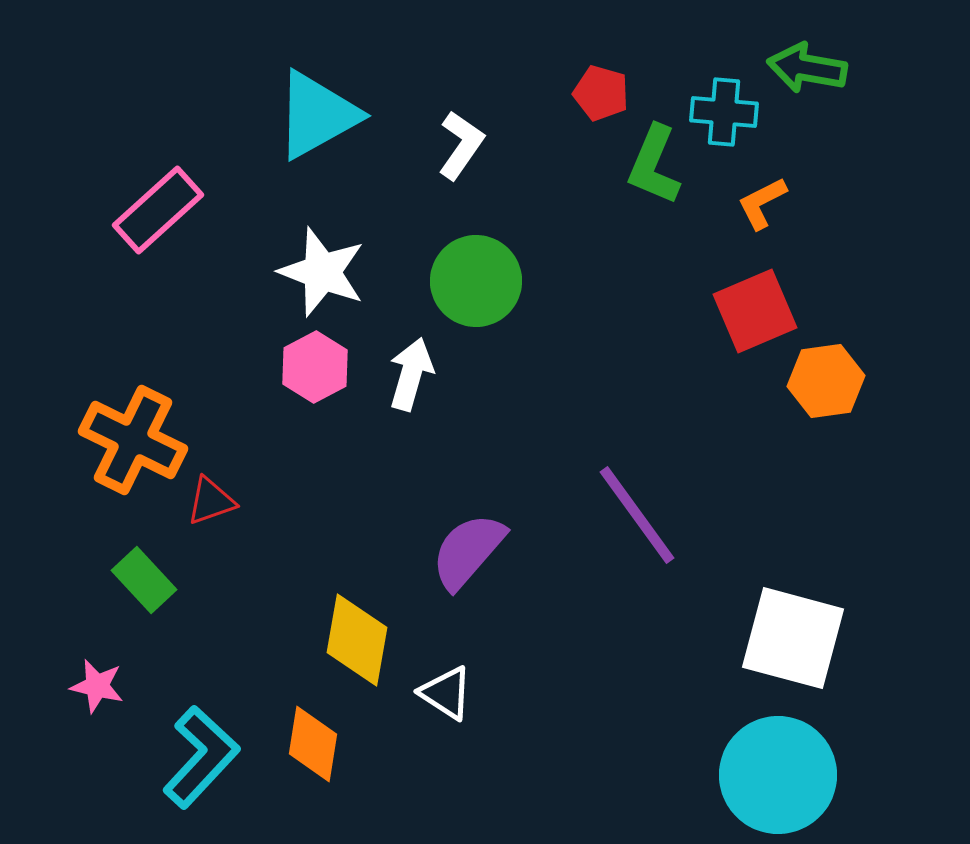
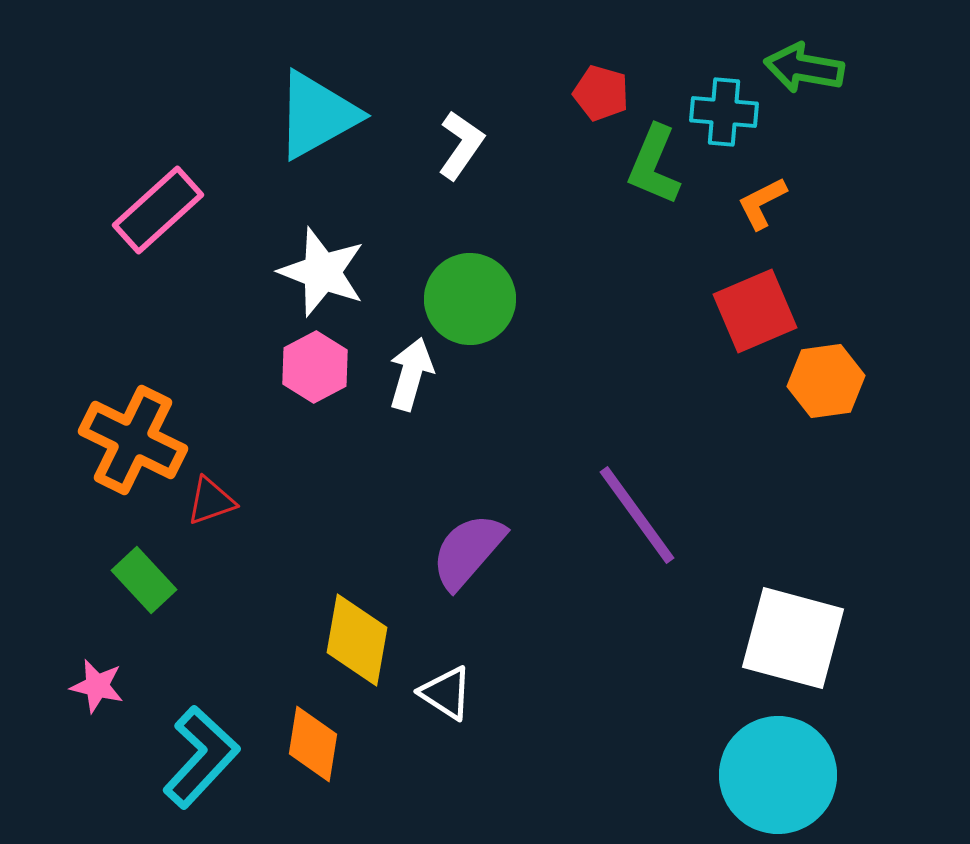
green arrow: moved 3 px left
green circle: moved 6 px left, 18 px down
